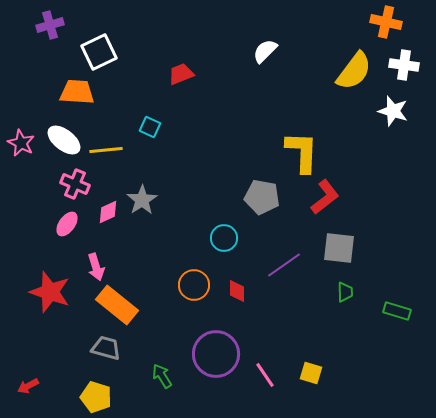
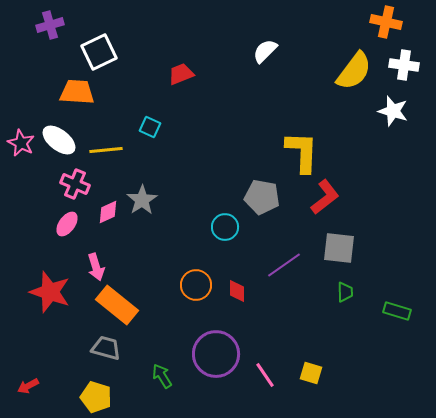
white ellipse: moved 5 px left
cyan circle: moved 1 px right, 11 px up
orange circle: moved 2 px right
